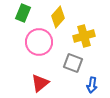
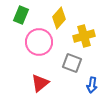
green rectangle: moved 2 px left, 2 px down
yellow diamond: moved 1 px right, 1 px down
gray square: moved 1 px left
